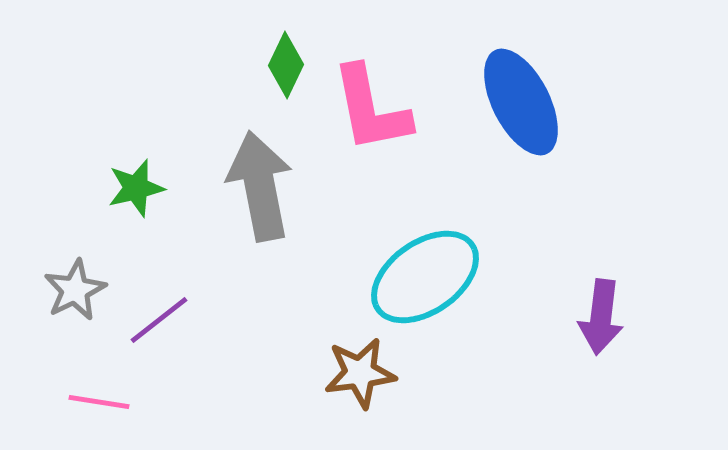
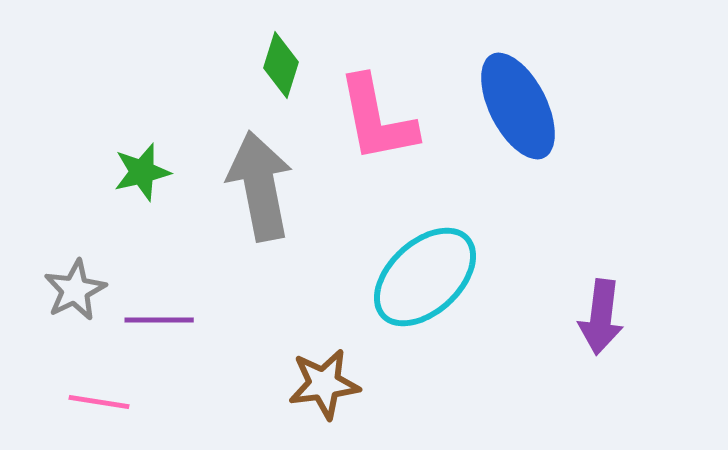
green diamond: moved 5 px left; rotated 8 degrees counterclockwise
blue ellipse: moved 3 px left, 4 px down
pink L-shape: moved 6 px right, 10 px down
green star: moved 6 px right, 16 px up
cyan ellipse: rotated 8 degrees counterclockwise
purple line: rotated 38 degrees clockwise
brown star: moved 36 px left, 11 px down
